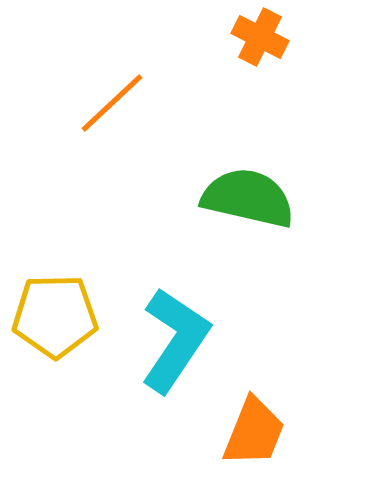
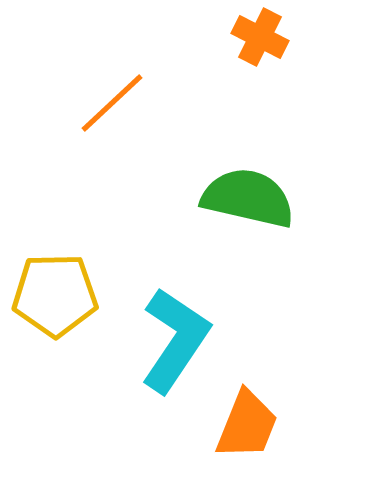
yellow pentagon: moved 21 px up
orange trapezoid: moved 7 px left, 7 px up
